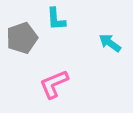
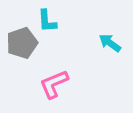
cyan L-shape: moved 9 px left, 2 px down
gray pentagon: moved 5 px down
